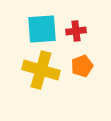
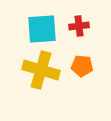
red cross: moved 3 px right, 5 px up
orange pentagon: rotated 25 degrees clockwise
